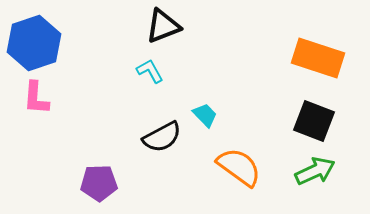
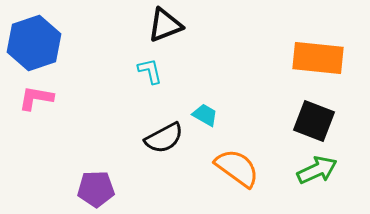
black triangle: moved 2 px right, 1 px up
orange rectangle: rotated 12 degrees counterclockwise
cyan L-shape: rotated 16 degrees clockwise
pink L-shape: rotated 96 degrees clockwise
cyan trapezoid: rotated 16 degrees counterclockwise
black semicircle: moved 2 px right, 1 px down
orange semicircle: moved 2 px left, 1 px down
green arrow: moved 2 px right, 1 px up
purple pentagon: moved 3 px left, 6 px down
